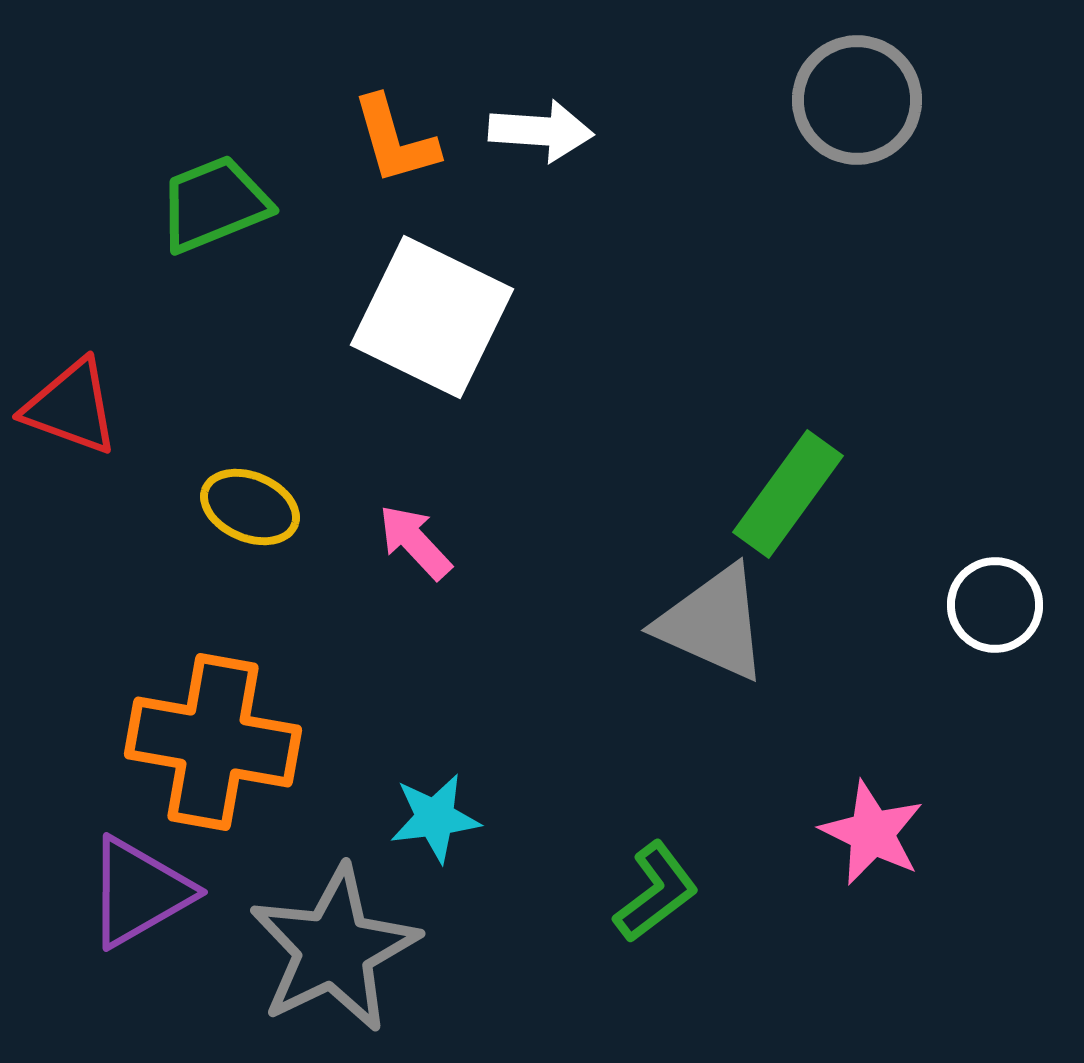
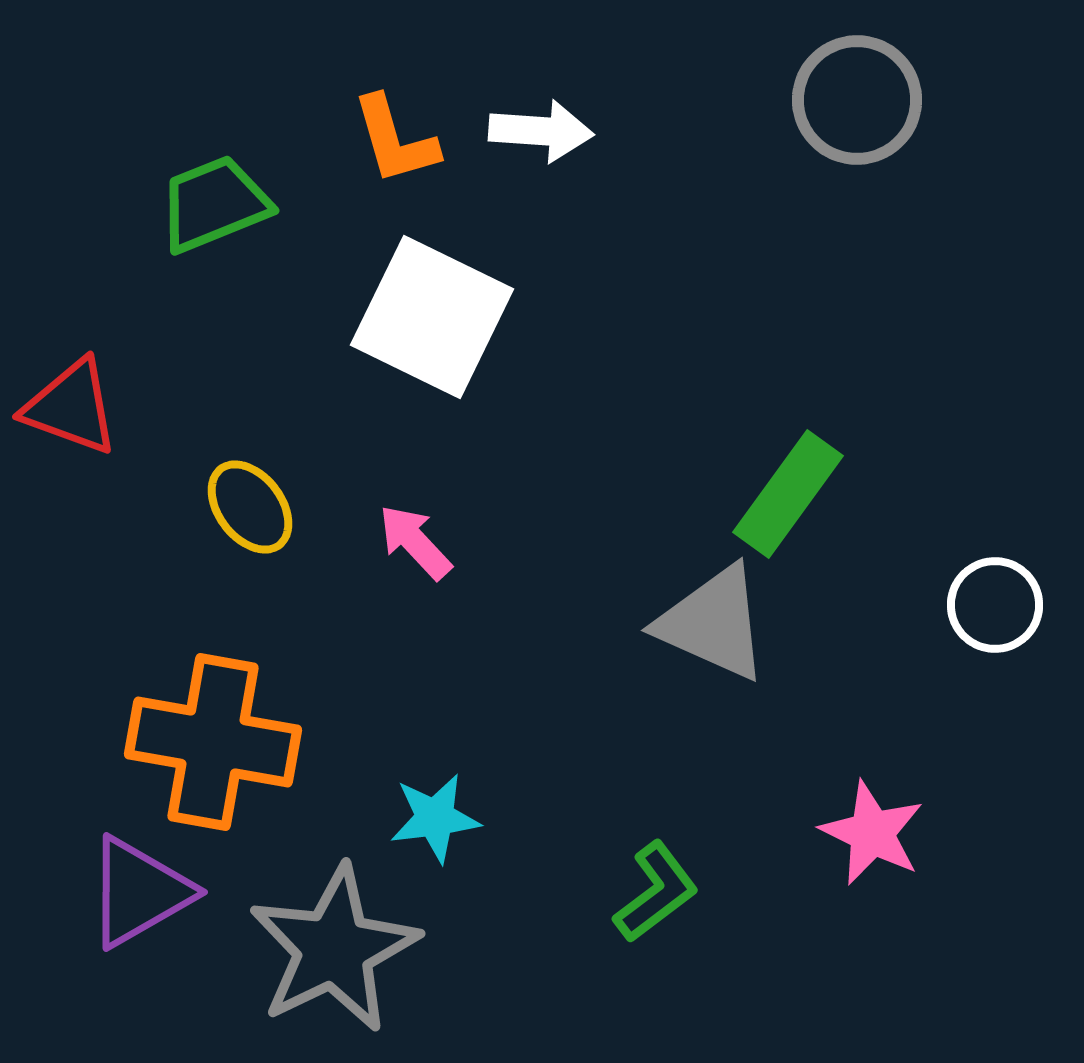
yellow ellipse: rotated 30 degrees clockwise
